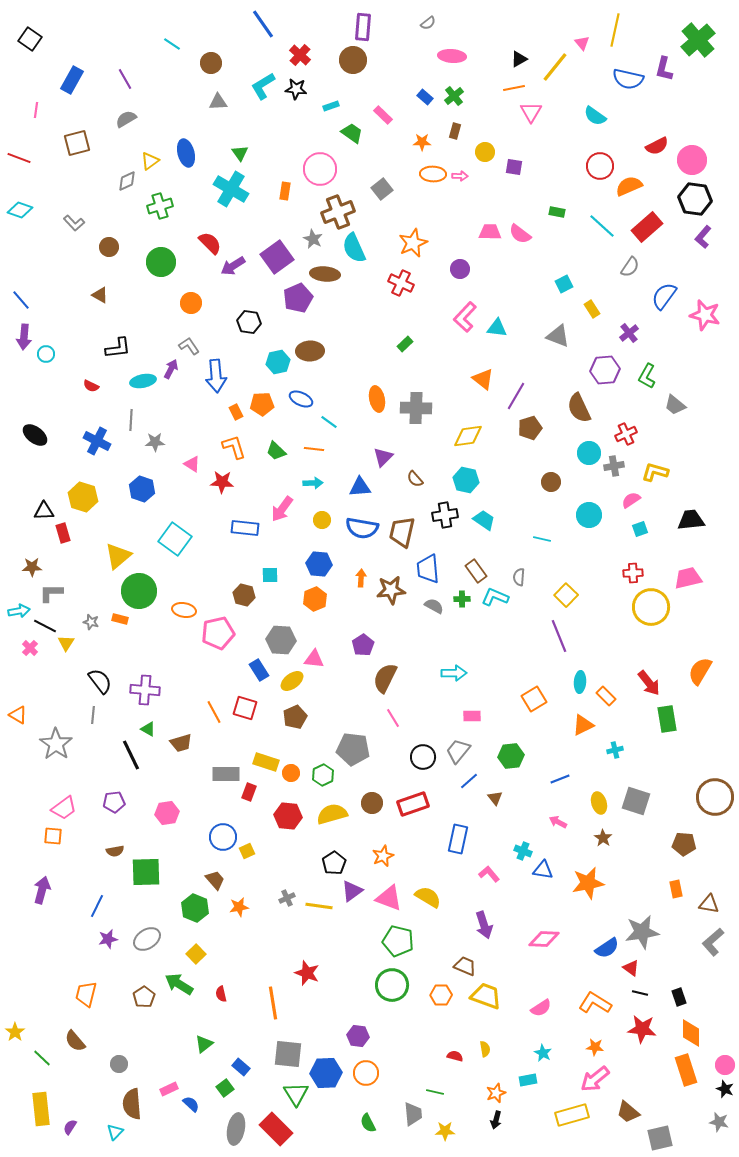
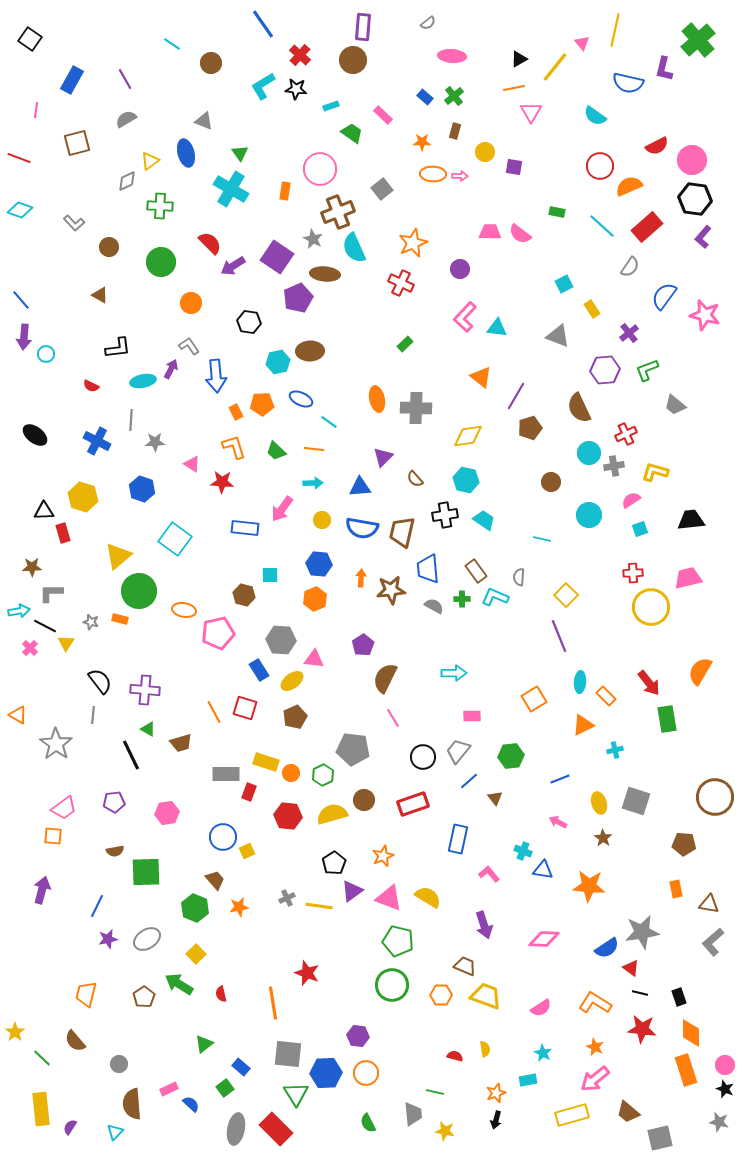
blue semicircle at (628, 79): moved 4 px down
gray triangle at (218, 102): moved 14 px left, 19 px down; rotated 24 degrees clockwise
green cross at (160, 206): rotated 20 degrees clockwise
purple square at (277, 257): rotated 20 degrees counterclockwise
green L-shape at (647, 376): moved 6 px up; rotated 40 degrees clockwise
orange triangle at (483, 379): moved 2 px left, 2 px up
brown circle at (372, 803): moved 8 px left, 3 px up
orange star at (588, 883): moved 1 px right, 3 px down; rotated 16 degrees clockwise
orange star at (595, 1047): rotated 18 degrees clockwise
yellow star at (445, 1131): rotated 12 degrees clockwise
